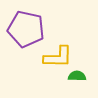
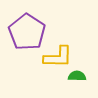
purple pentagon: moved 1 px right, 3 px down; rotated 21 degrees clockwise
